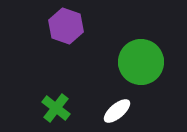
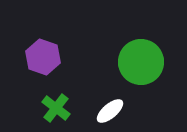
purple hexagon: moved 23 px left, 31 px down
white ellipse: moved 7 px left
